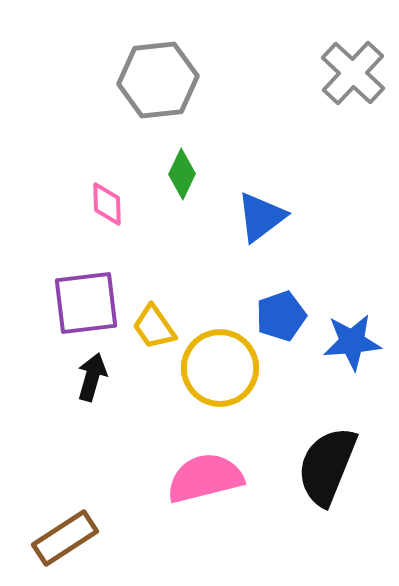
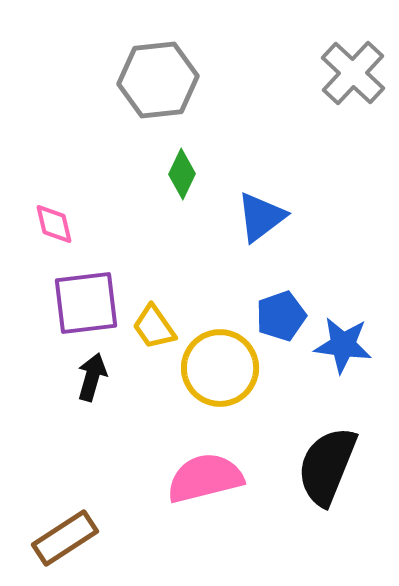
pink diamond: moved 53 px left, 20 px down; rotated 12 degrees counterclockwise
blue star: moved 9 px left, 3 px down; rotated 12 degrees clockwise
